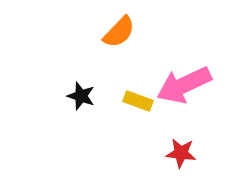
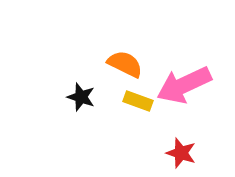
orange semicircle: moved 6 px right, 32 px down; rotated 108 degrees counterclockwise
black star: moved 1 px down
red star: rotated 12 degrees clockwise
